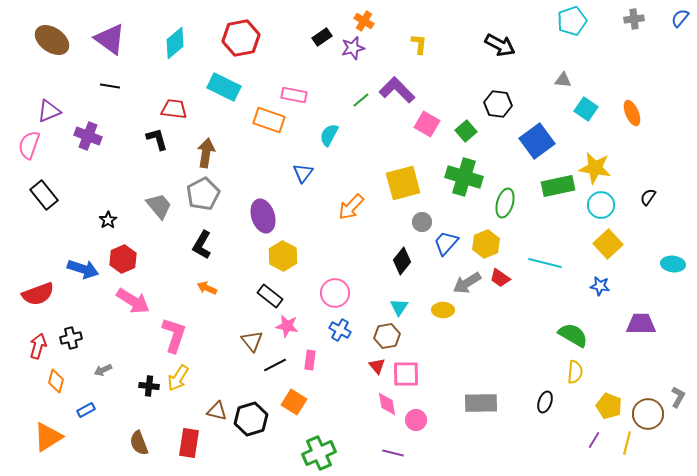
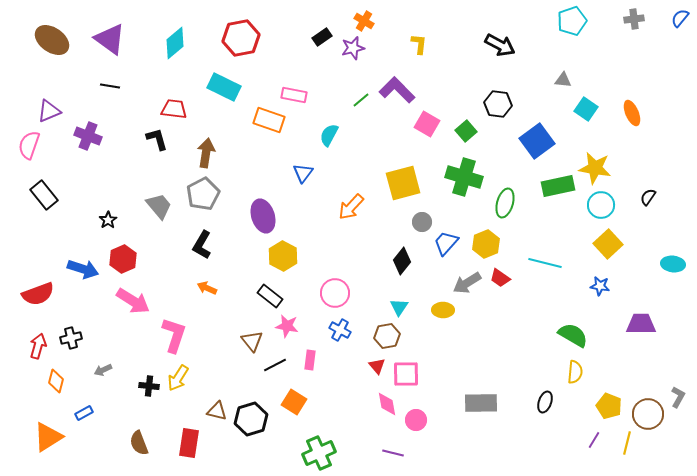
blue rectangle at (86, 410): moved 2 px left, 3 px down
